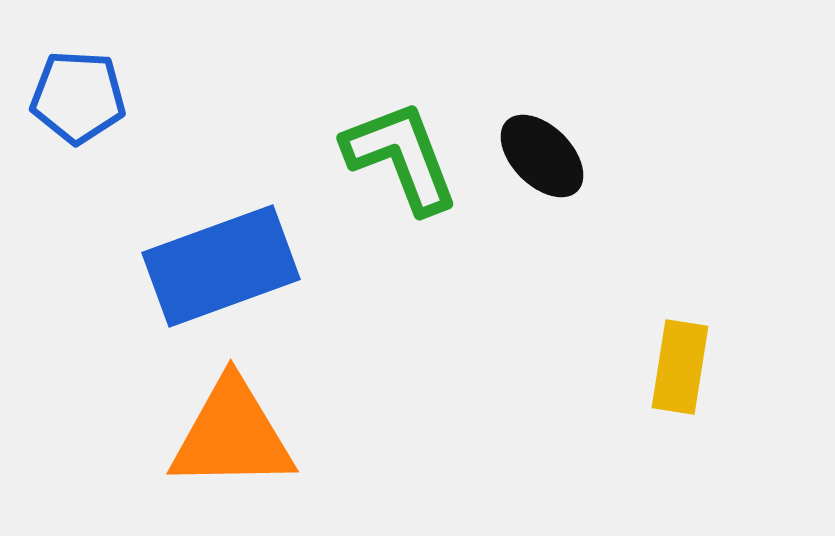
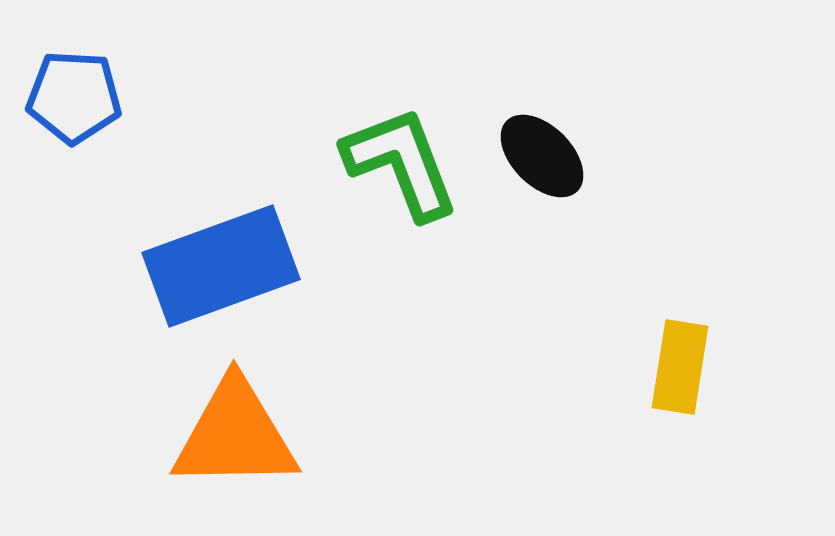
blue pentagon: moved 4 px left
green L-shape: moved 6 px down
orange triangle: moved 3 px right
